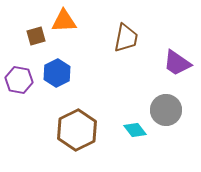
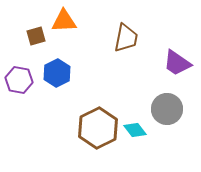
gray circle: moved 1 px right, 1 px up
brown hexagon: moved 21 px right, 2 px up
